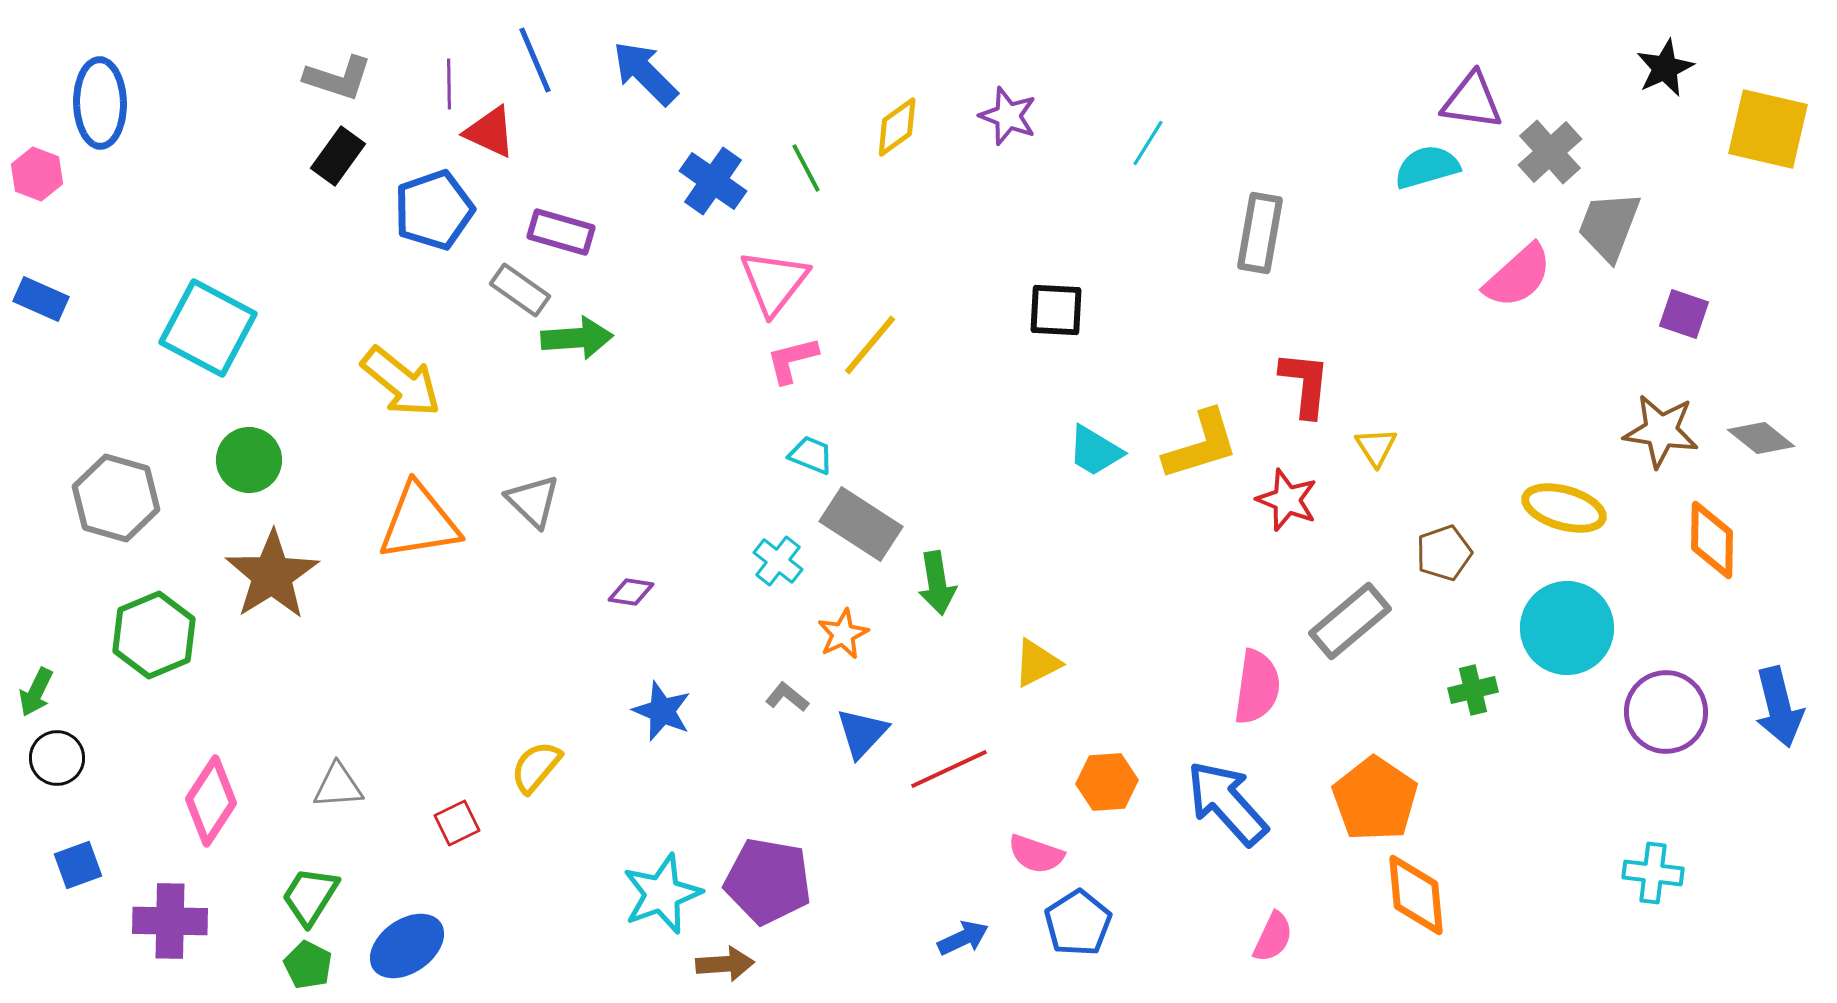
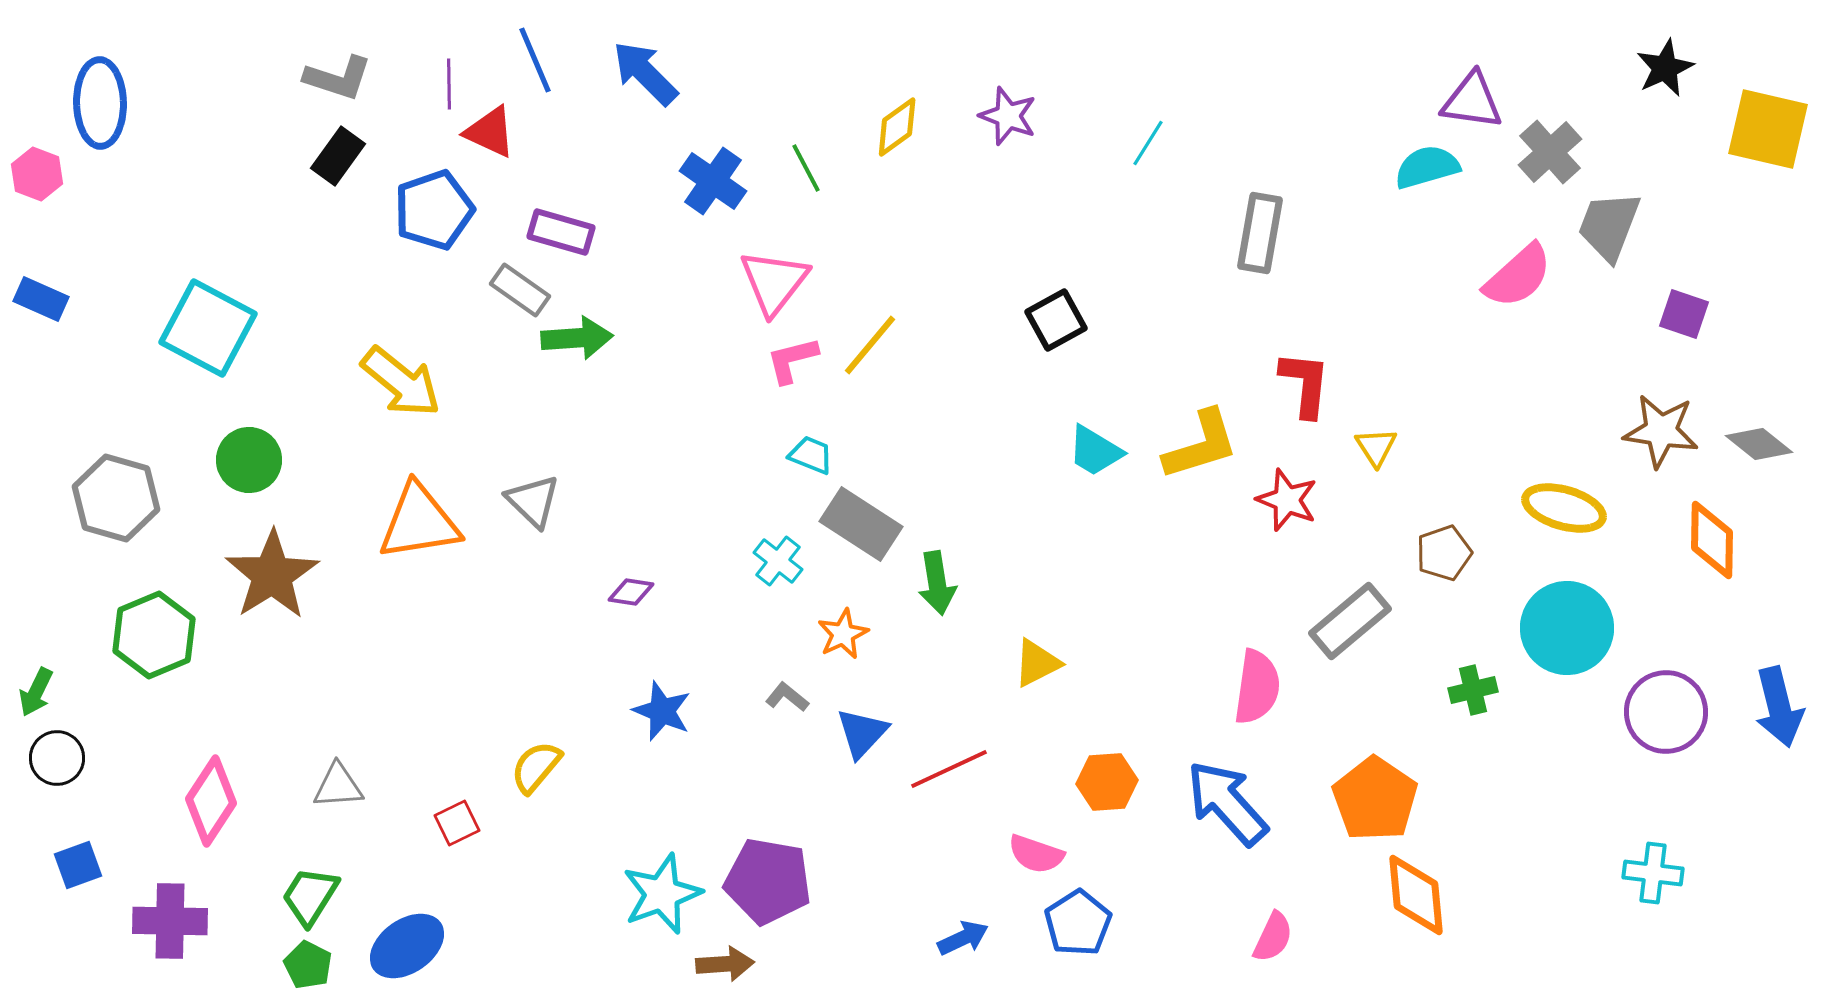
black square at (1056, 310): moved 10 px down; rotated 32 degrees counterclockwise
gray diamond at (1761, 438): moved 2 px left, 6 px down
